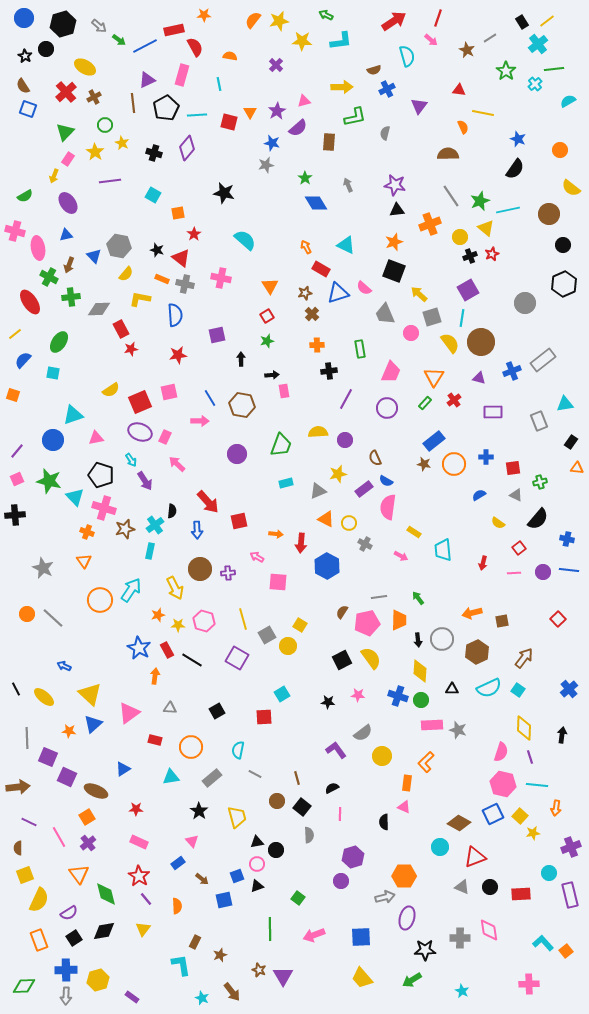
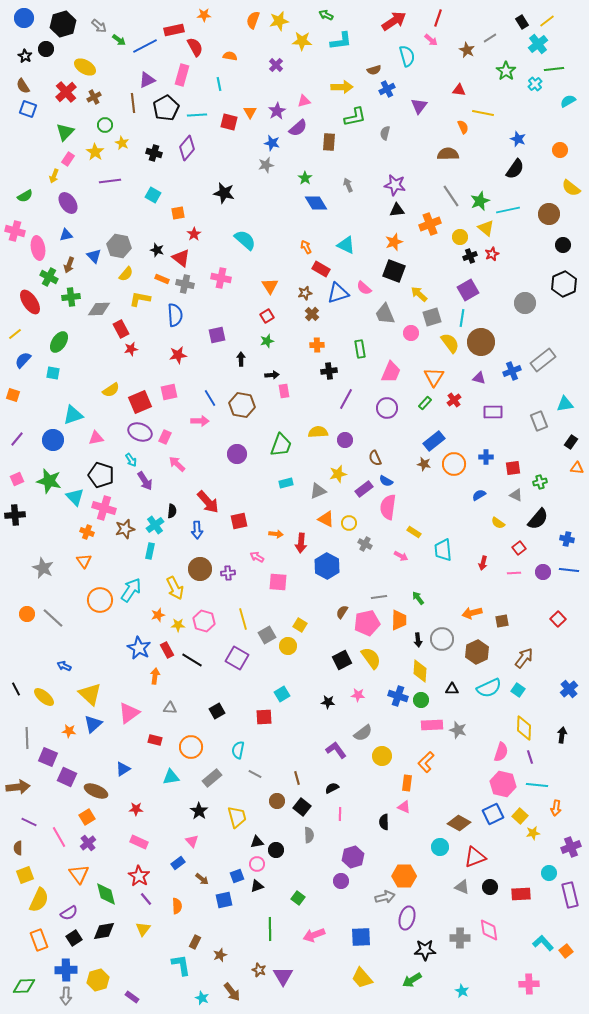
orange semicircle at (253, 20): rotated 18 degrees counterclockwise
purple line at (17, 451): moved 12 px up
